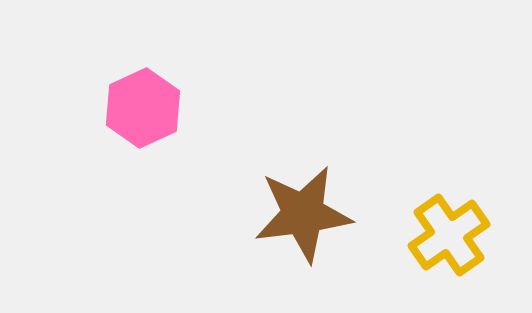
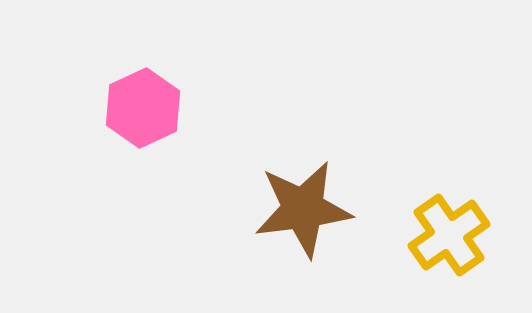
brown star: moved 5 px up
